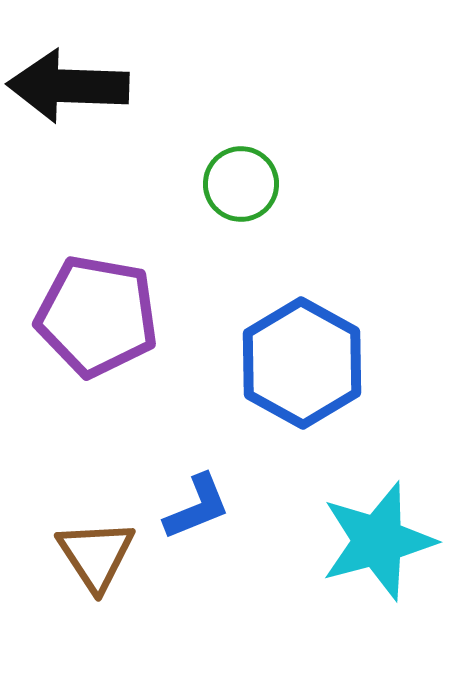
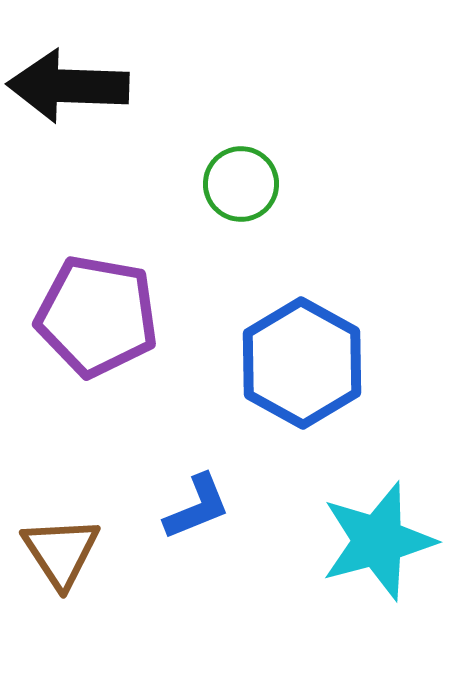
brown triangle: moved 35 px left, 3 px up
